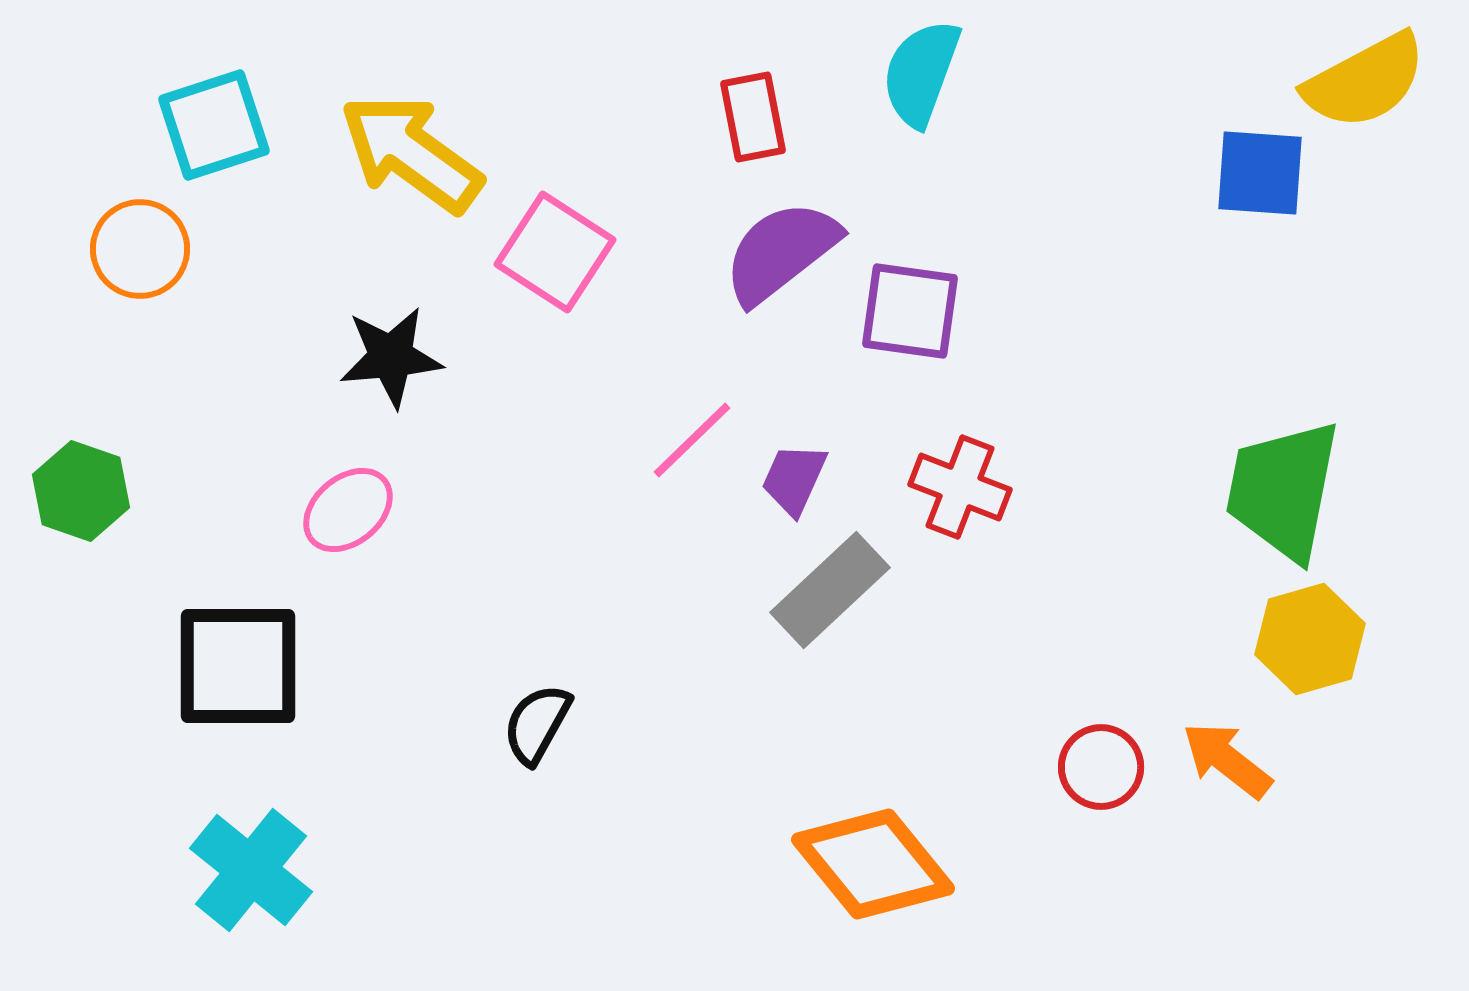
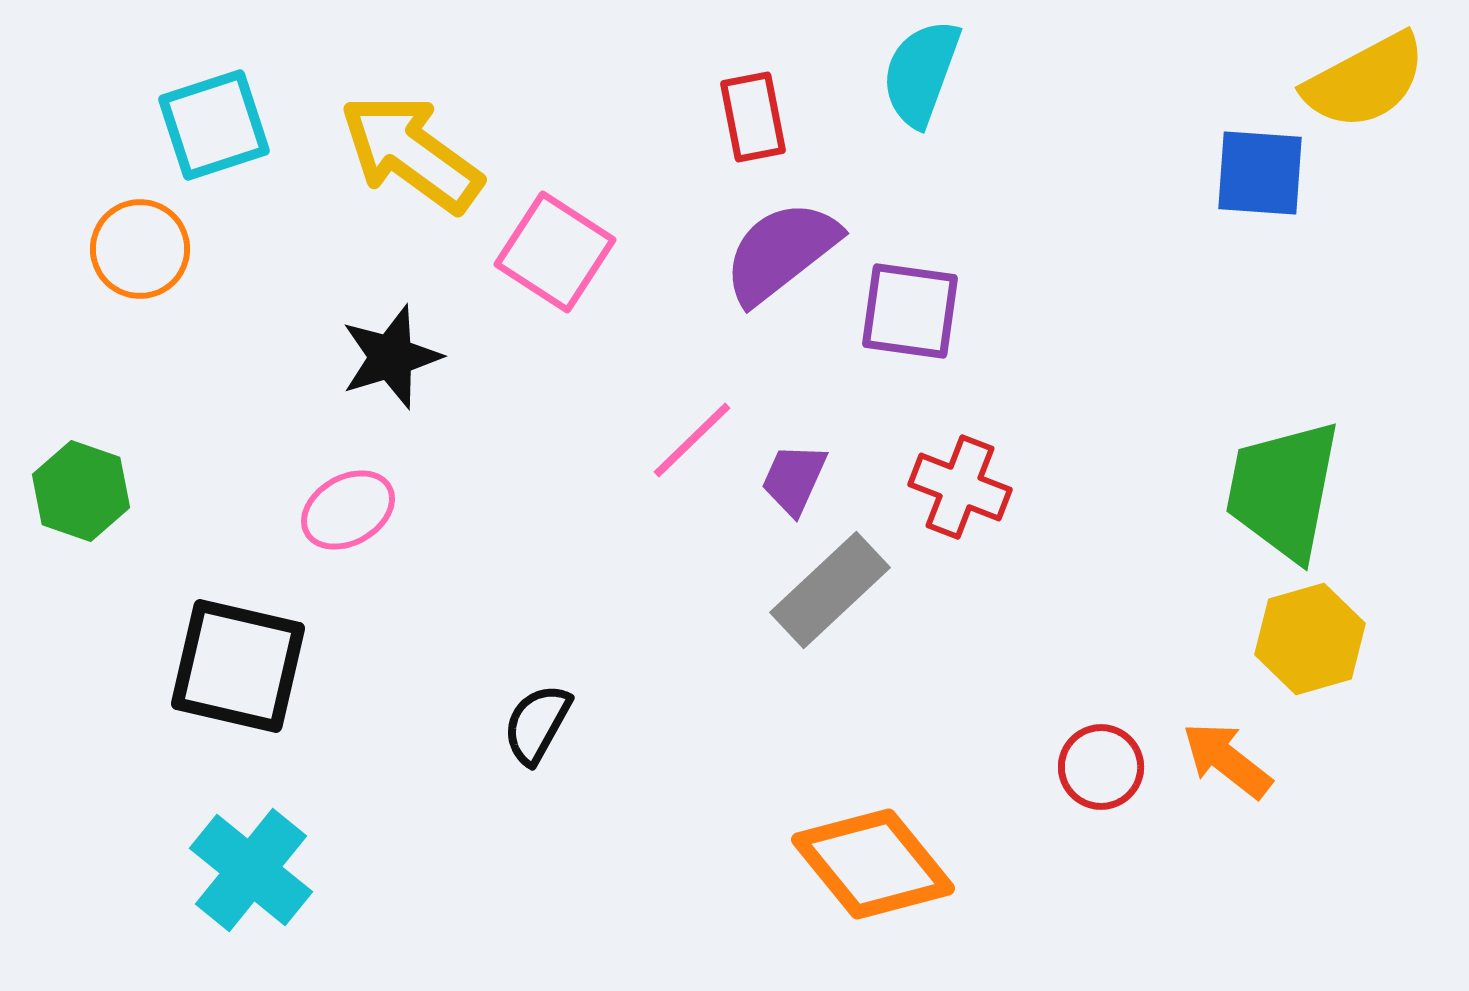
black star: rotated 12 degrees counterclockwise
pink ellipse: rotated 10 degrees clockwise
black square: rotated 13 degrees clockwise
